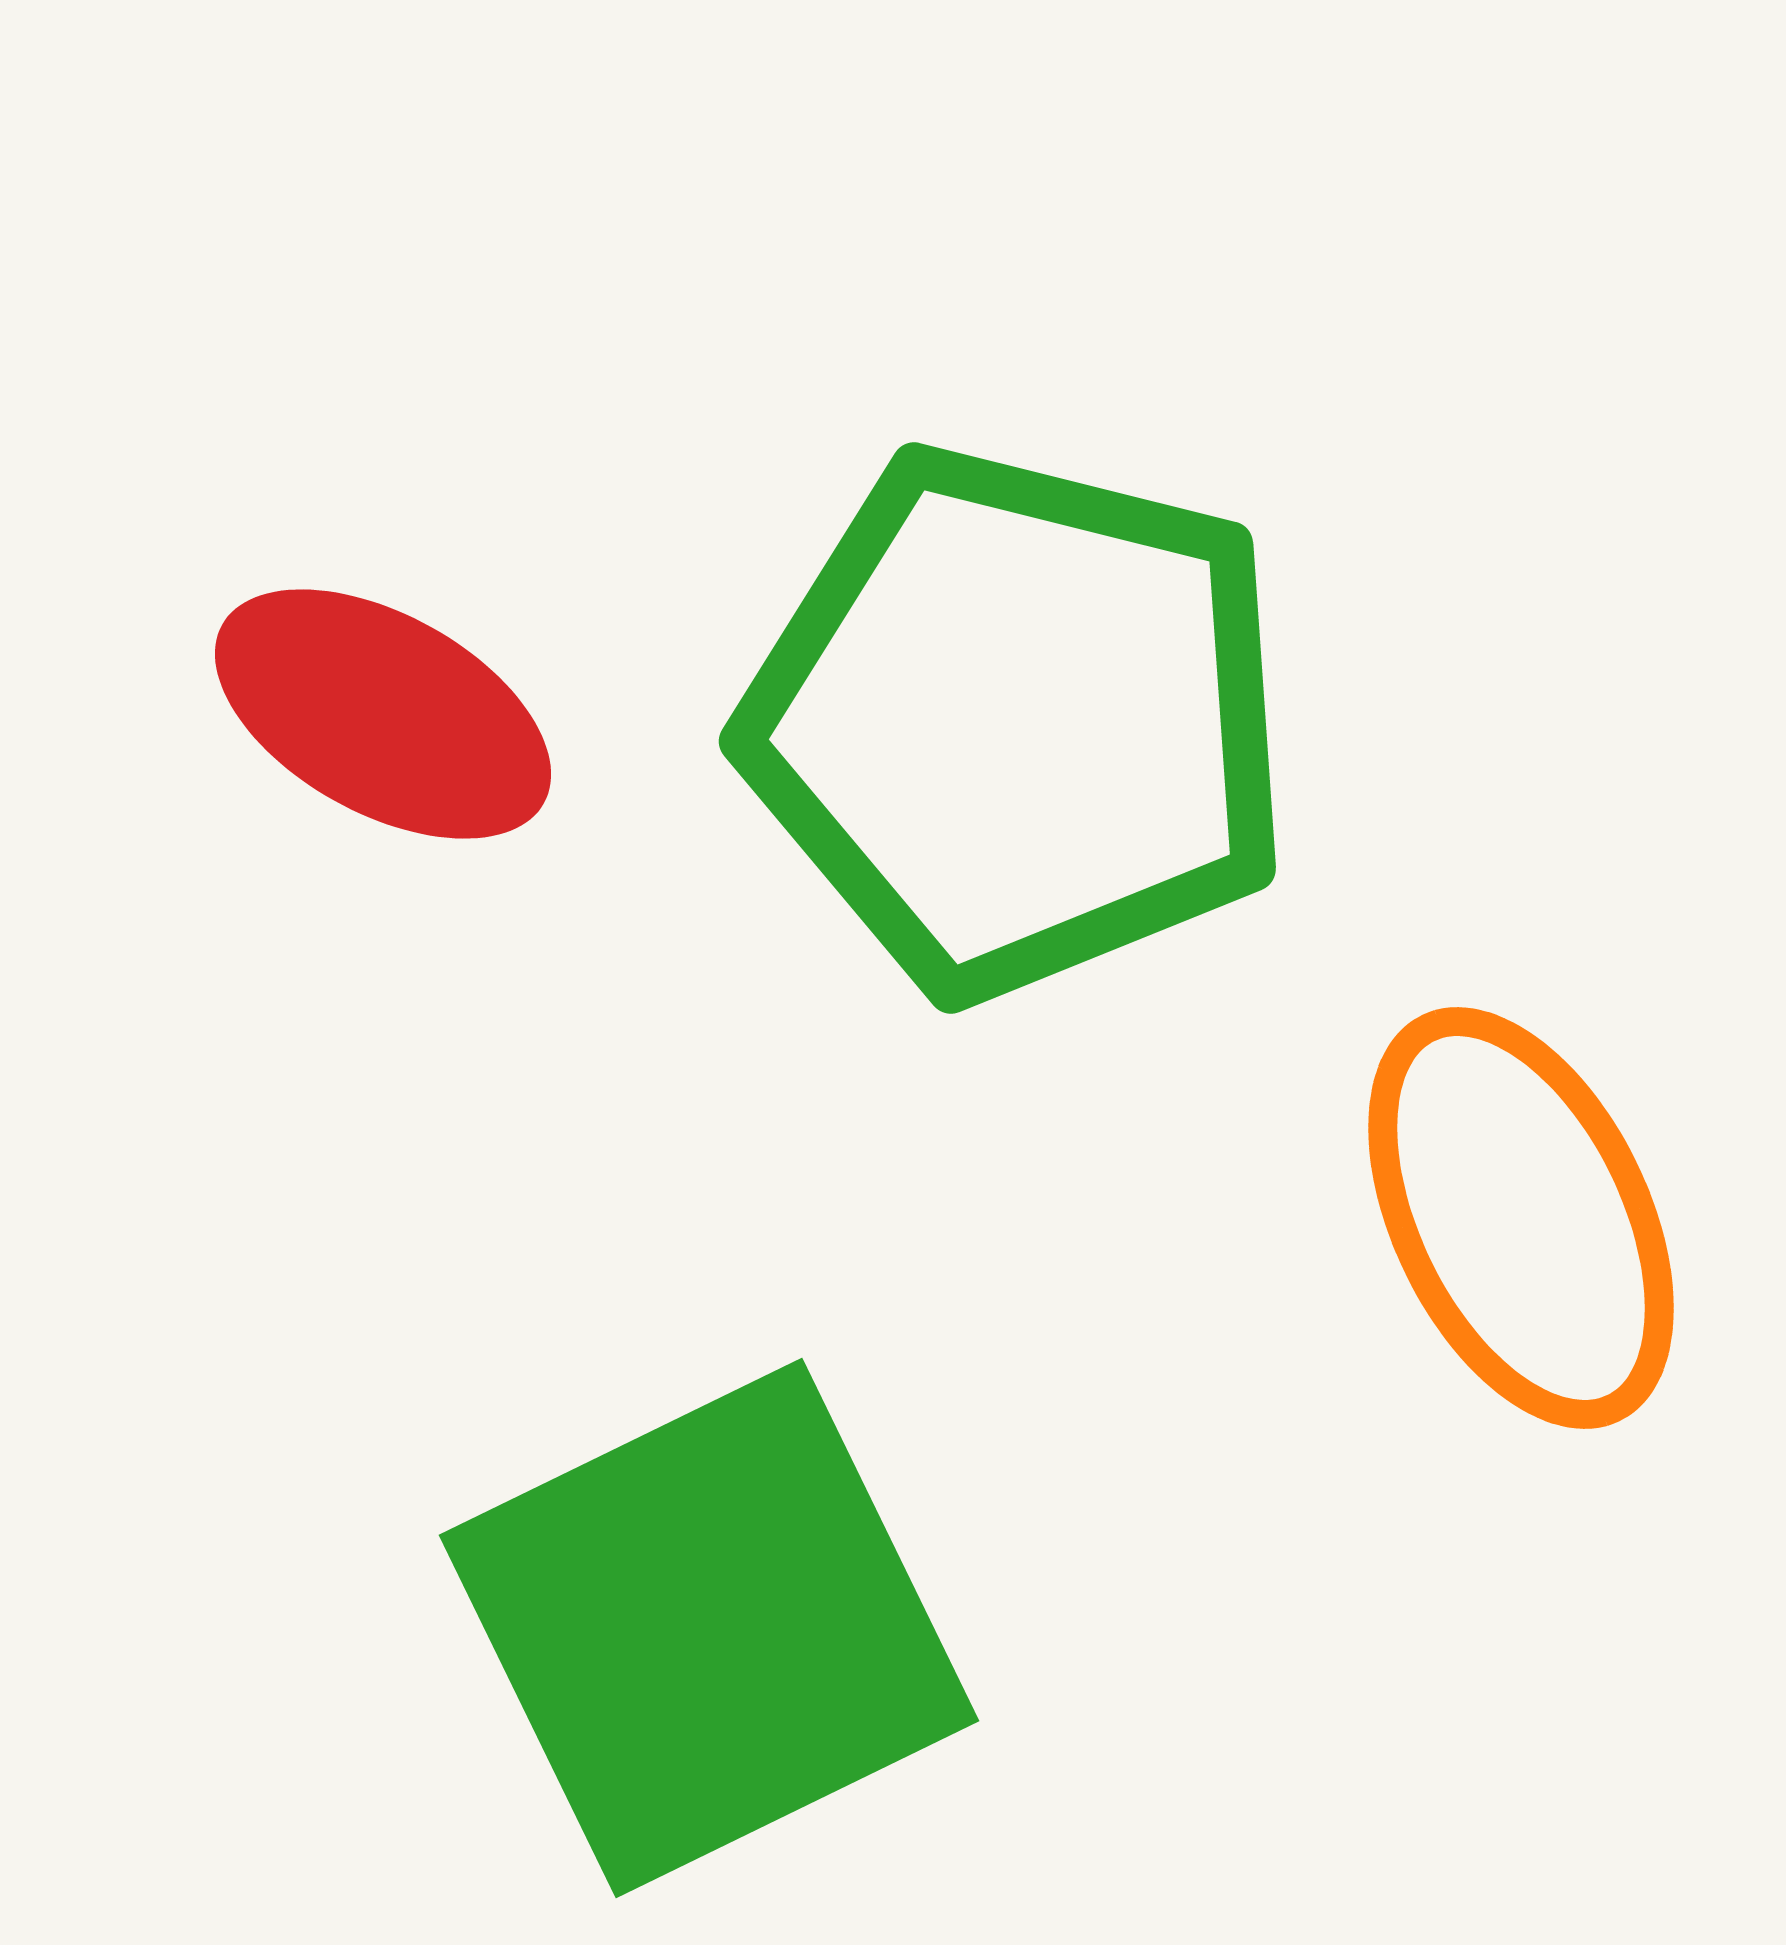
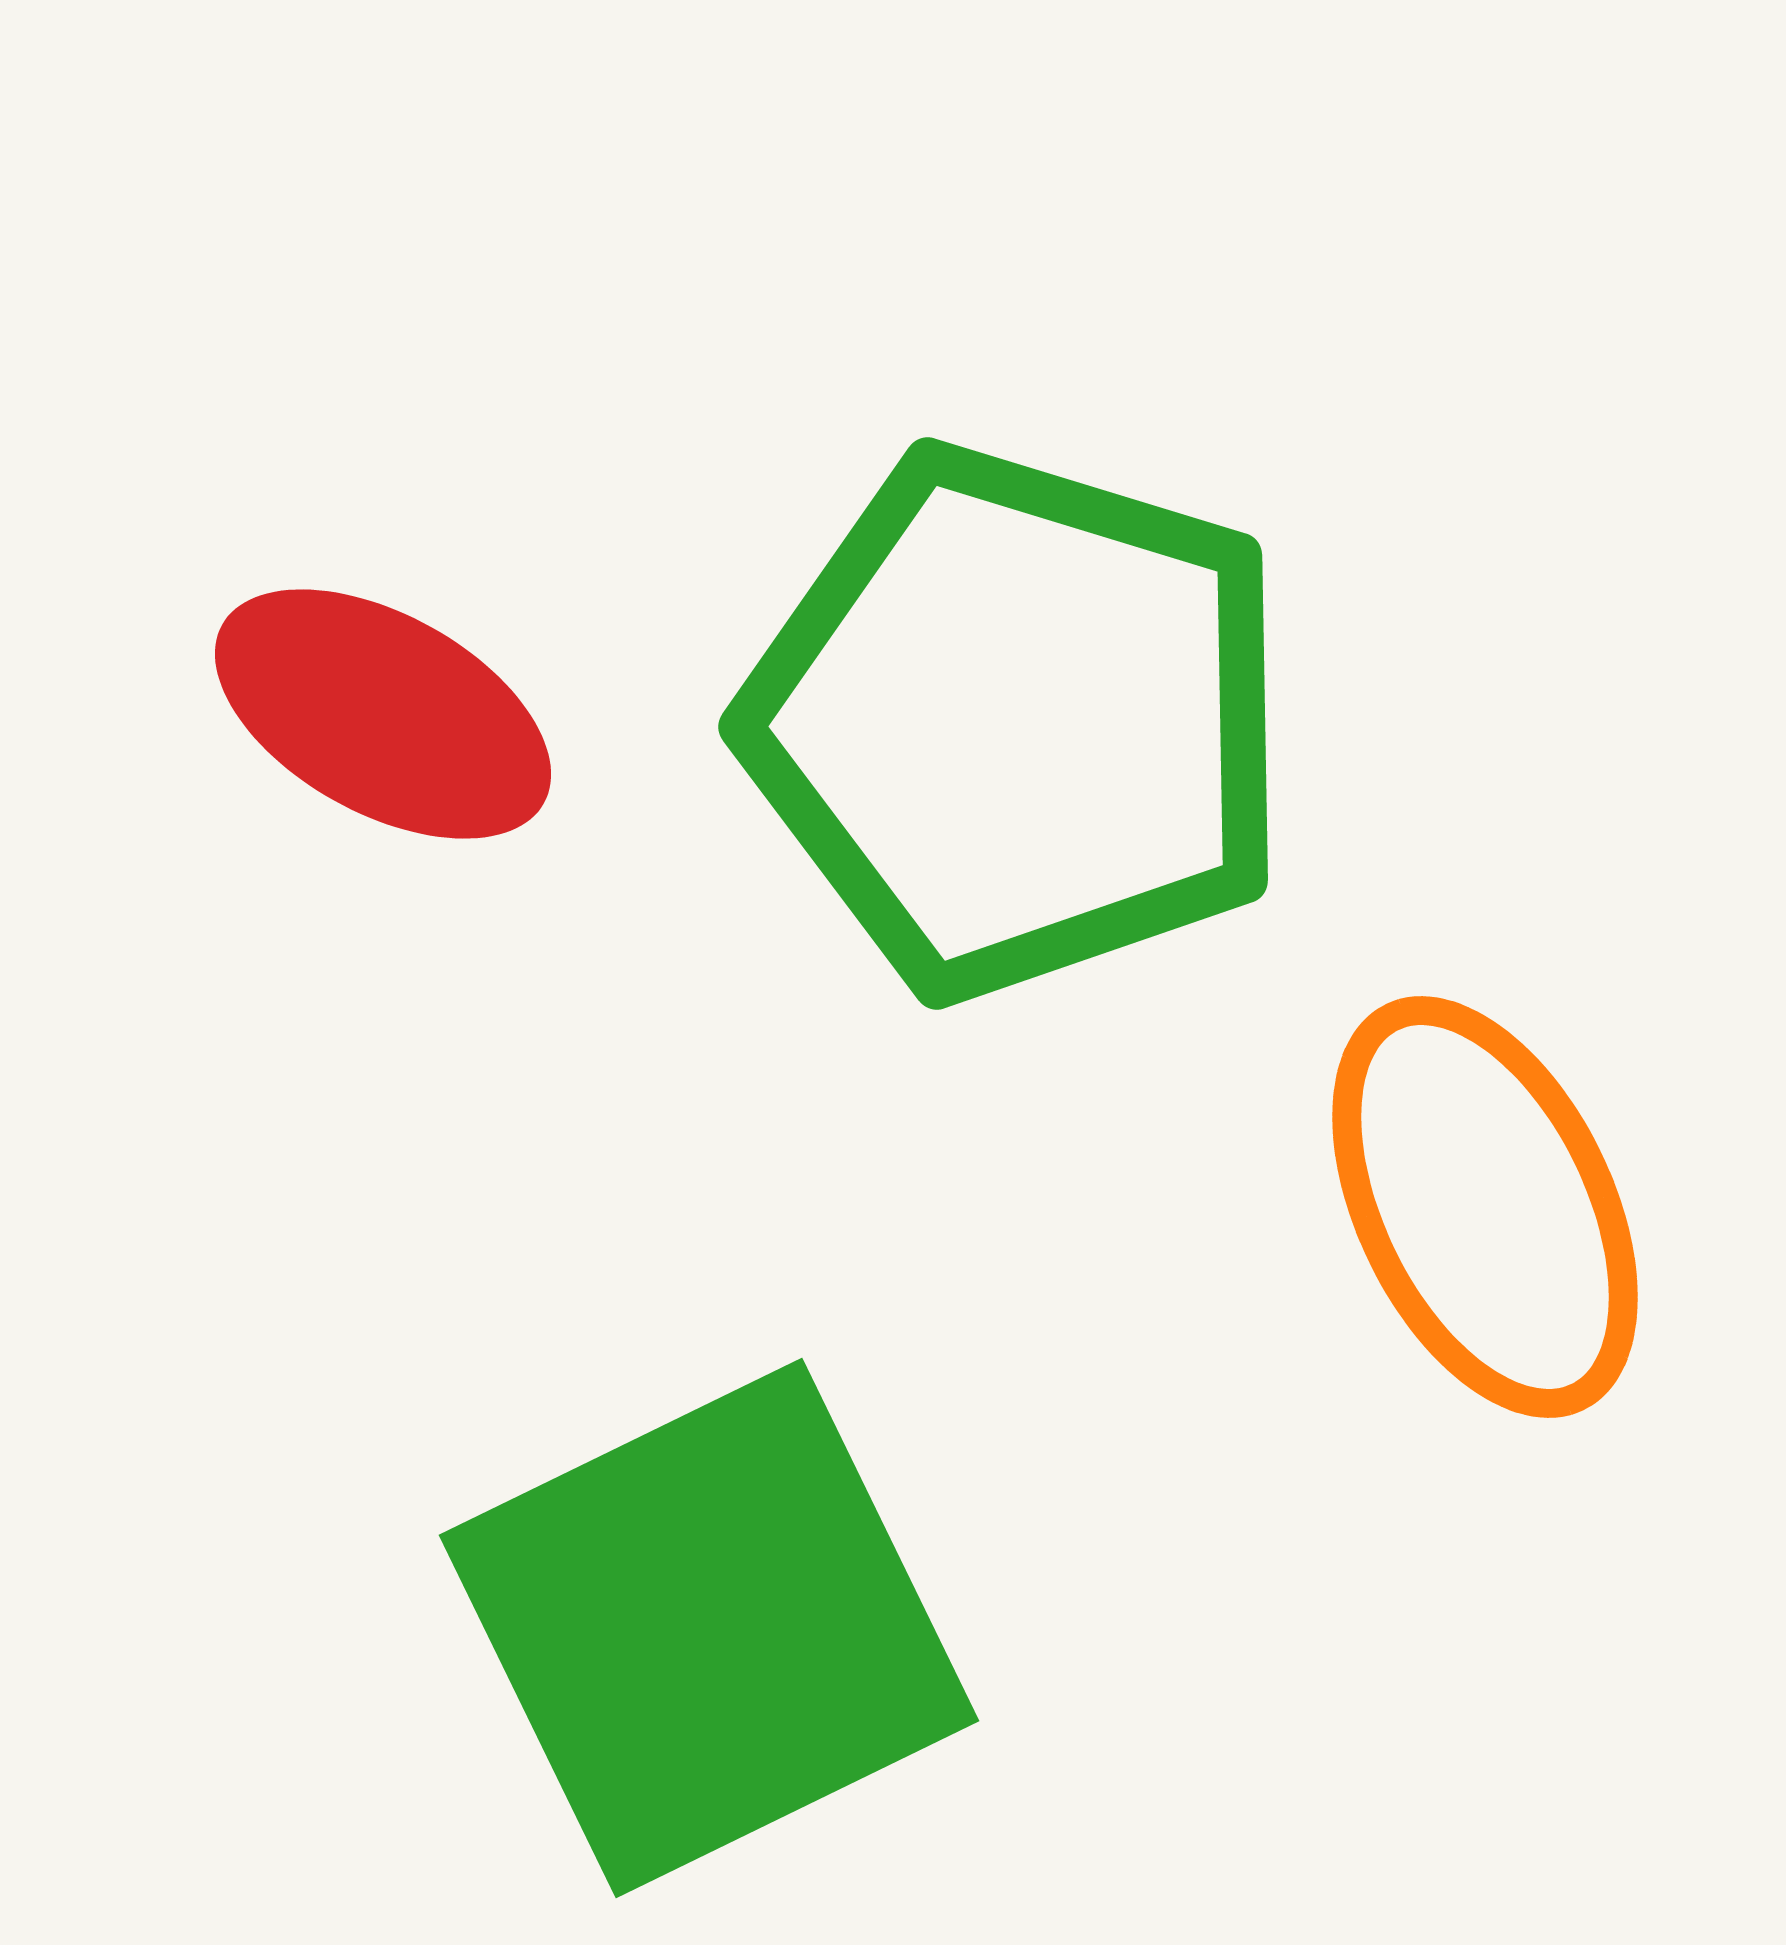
green pentagon: rotated 3 degrees clockwise
orange ellipse: moved 36 px left, 11 px up
